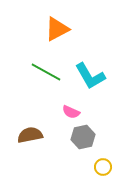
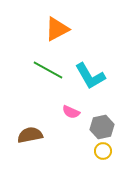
green line: moved 2 px right, 2 px up
gray hexagon: moved 19 px right, 10 px up
yellow circle: moved 16 px up
